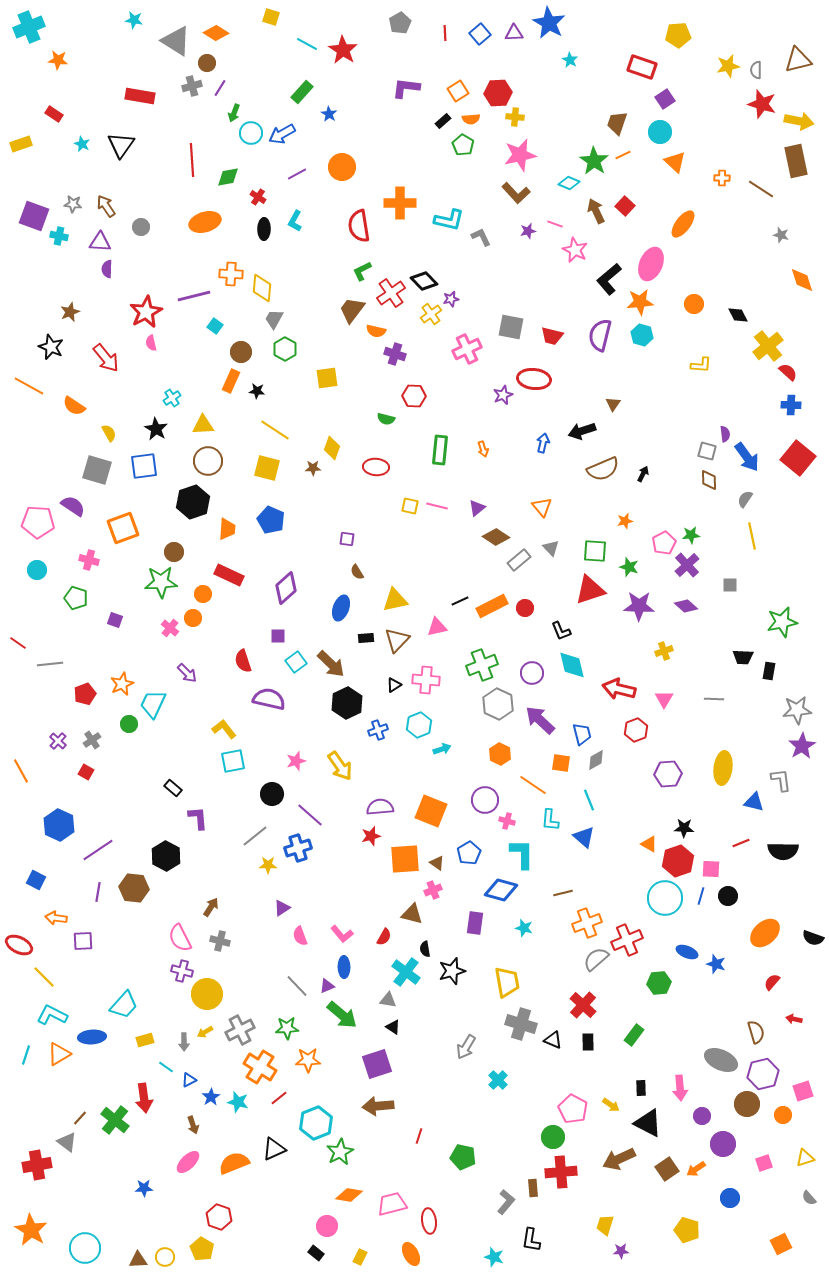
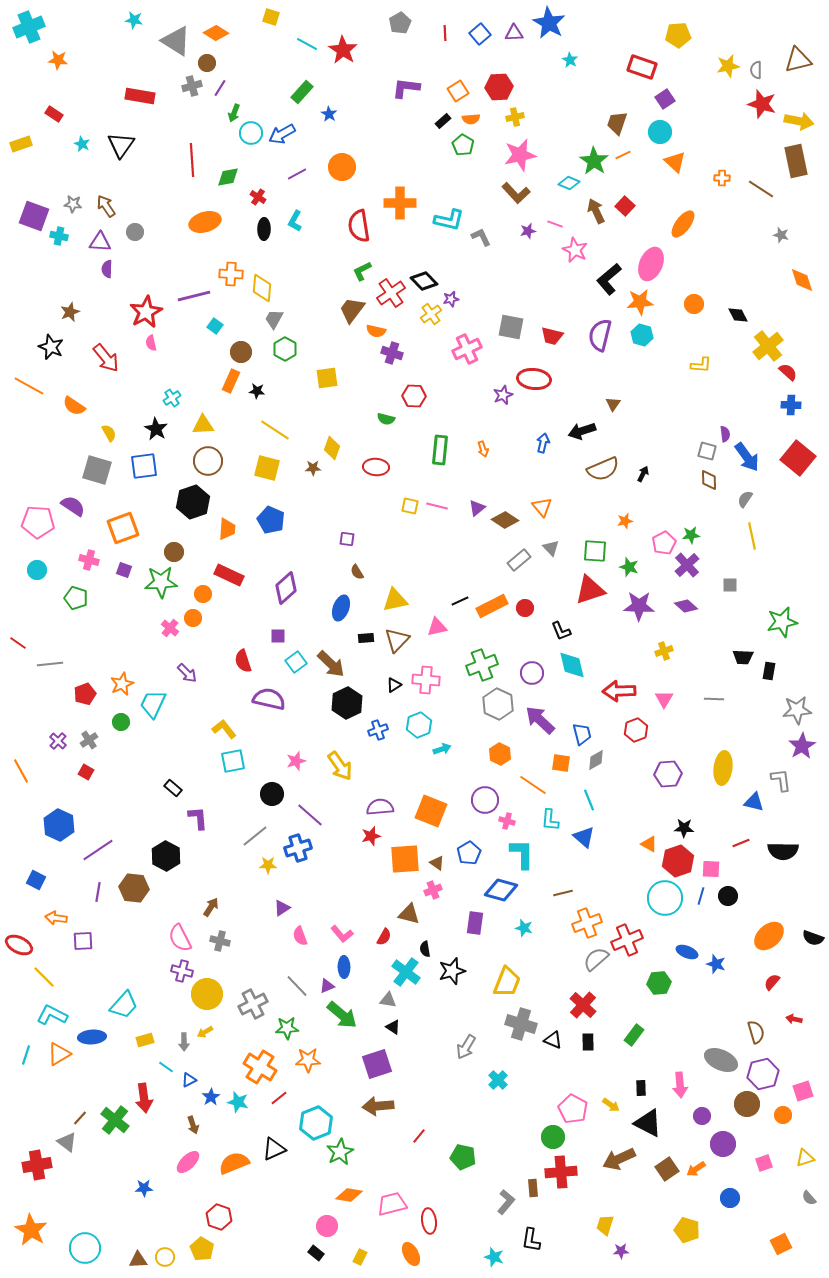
red hexagon at (498, 93): moved 1 px right, 6 px up
yellow cross at (515, 117): rotated 18 degrees counterclockwise
gray circle at (141, 227): moved 6 px left, 5 px down
purple cross at (395, 354): moved 3 px left, 1 px up
brown diamond at (496, 537): moved 9 px right, 17 px up
purple square at (115, 620): moved 9 px right, 50 px up
red arrow at (619, 689): moved 2 px down; rotated 16 degrees counterclockwise
green circle at (129, 724): moved 8 px left, 2 px up
gray cross at (92, 740): moved 3 px left
brown triangle at (412, 914): moved 3 px left
orange ellipse at (765, 933): moved 4 px right, 3 px down
yellow trapezoid at (507, 982): rotated 32 degrees clockwise
gray cross at (240, 1030): moved 13 px right, 26 px up
pink arrow at (680, 1088): moved 3 px up
red line at (419, 1136): rotated 21 degrees clockwise
